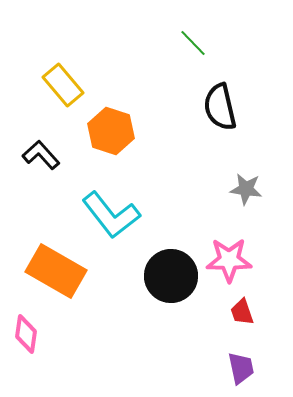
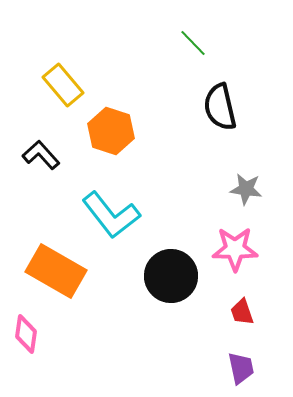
pink star: moved 6 px right, 11 px up
